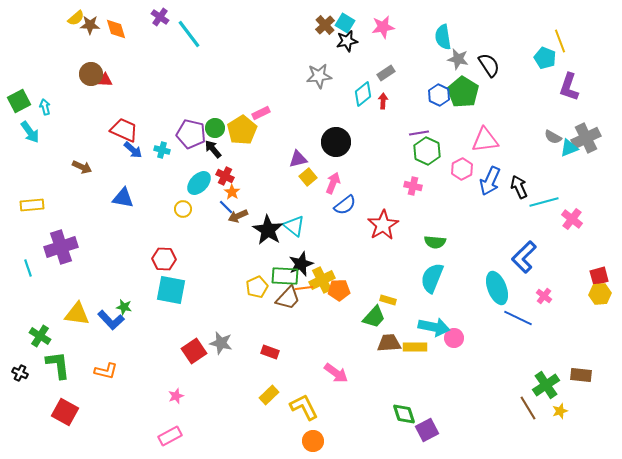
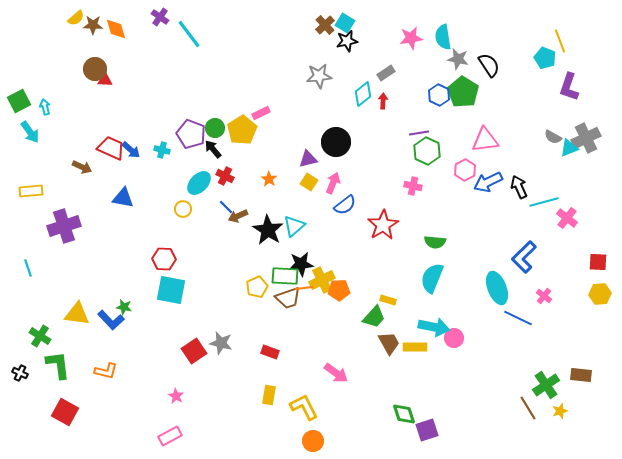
brown star at (90, 25): moved 3 px right
pink star at (383, 27): moved 28 px right, 11 px down
brown circle at (91, 74): moved 4 px right, 5 px up
red trapezoid at (124, 130): moved 13 px left, 18 px down
purple pentagon at (191, 134): rotated 8 degrees clockwise
blue arrow at (133, 150): moved 2 px left
purple triangle at (298, 159): moved 10 px right
pink hexagon at (462, 169): moved 3 px right, 1 px down
yellow square at (308, 177): moved 1 px right, 5 px down; rotated 18 degrees counterclockwise
blue arrow at (490, 181): moved 2 px left, 1 px down; rotated 40 degrees clockwise
orange star at (232, 192): moved 37 px right, 13 px up
yellow rectangle at (32, 205): moved 1 px left, 14 px up
pink cross at (572, 219): moved 5 px left, 1 px up
cyan triangle at (294, 226): rotated 40 degrees clockwise
purple cross at (61, 247): moved 3 px right, 21 px up
black star at (301, 264): rotated 15 degrees clockwise
red square at (599, 276): moved 1 px left, 14 px up; rotated 18 degrees clockwise
brown trapezoid at (288, 298): rotated 28 degrees clockwise
brown trapezoid at (389, 343): rotated 65 degrees clockwise
yellow rectangle at (269, 395): rotated 36 degrees counterclockwise
pink star at (176, 396): rotated 21 degrees counterclockwise
purple square at (427, 430): rotated 10 degrees clockwise
